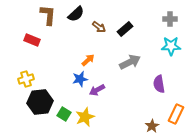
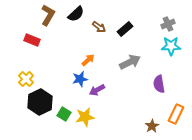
brown L-shape: rotated 25 degrees clockwise
gray cross: moved 2 px left, 5 px down; rotated 24 degrees counterclockwise
yellow cross: rotated 28 degrees counterclockwise
black hexagon: rotated 20 degrees counterclockwise
yellow star: rotated 12 degrees clockwise
